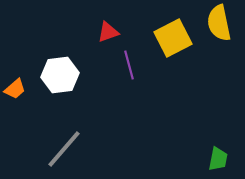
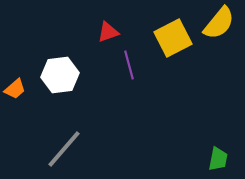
yellow semicircle: rotated 129 degrees counterclockwise
